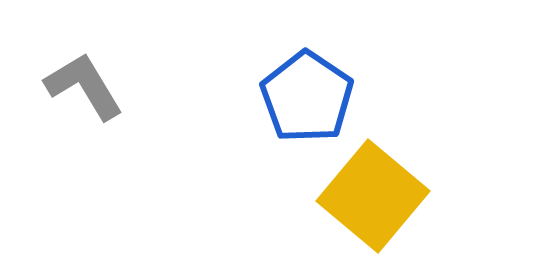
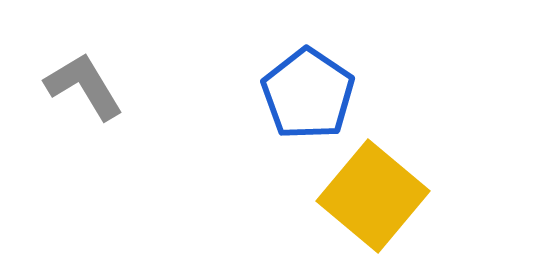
blue pentagon: moved 1 px right, 3 px up
